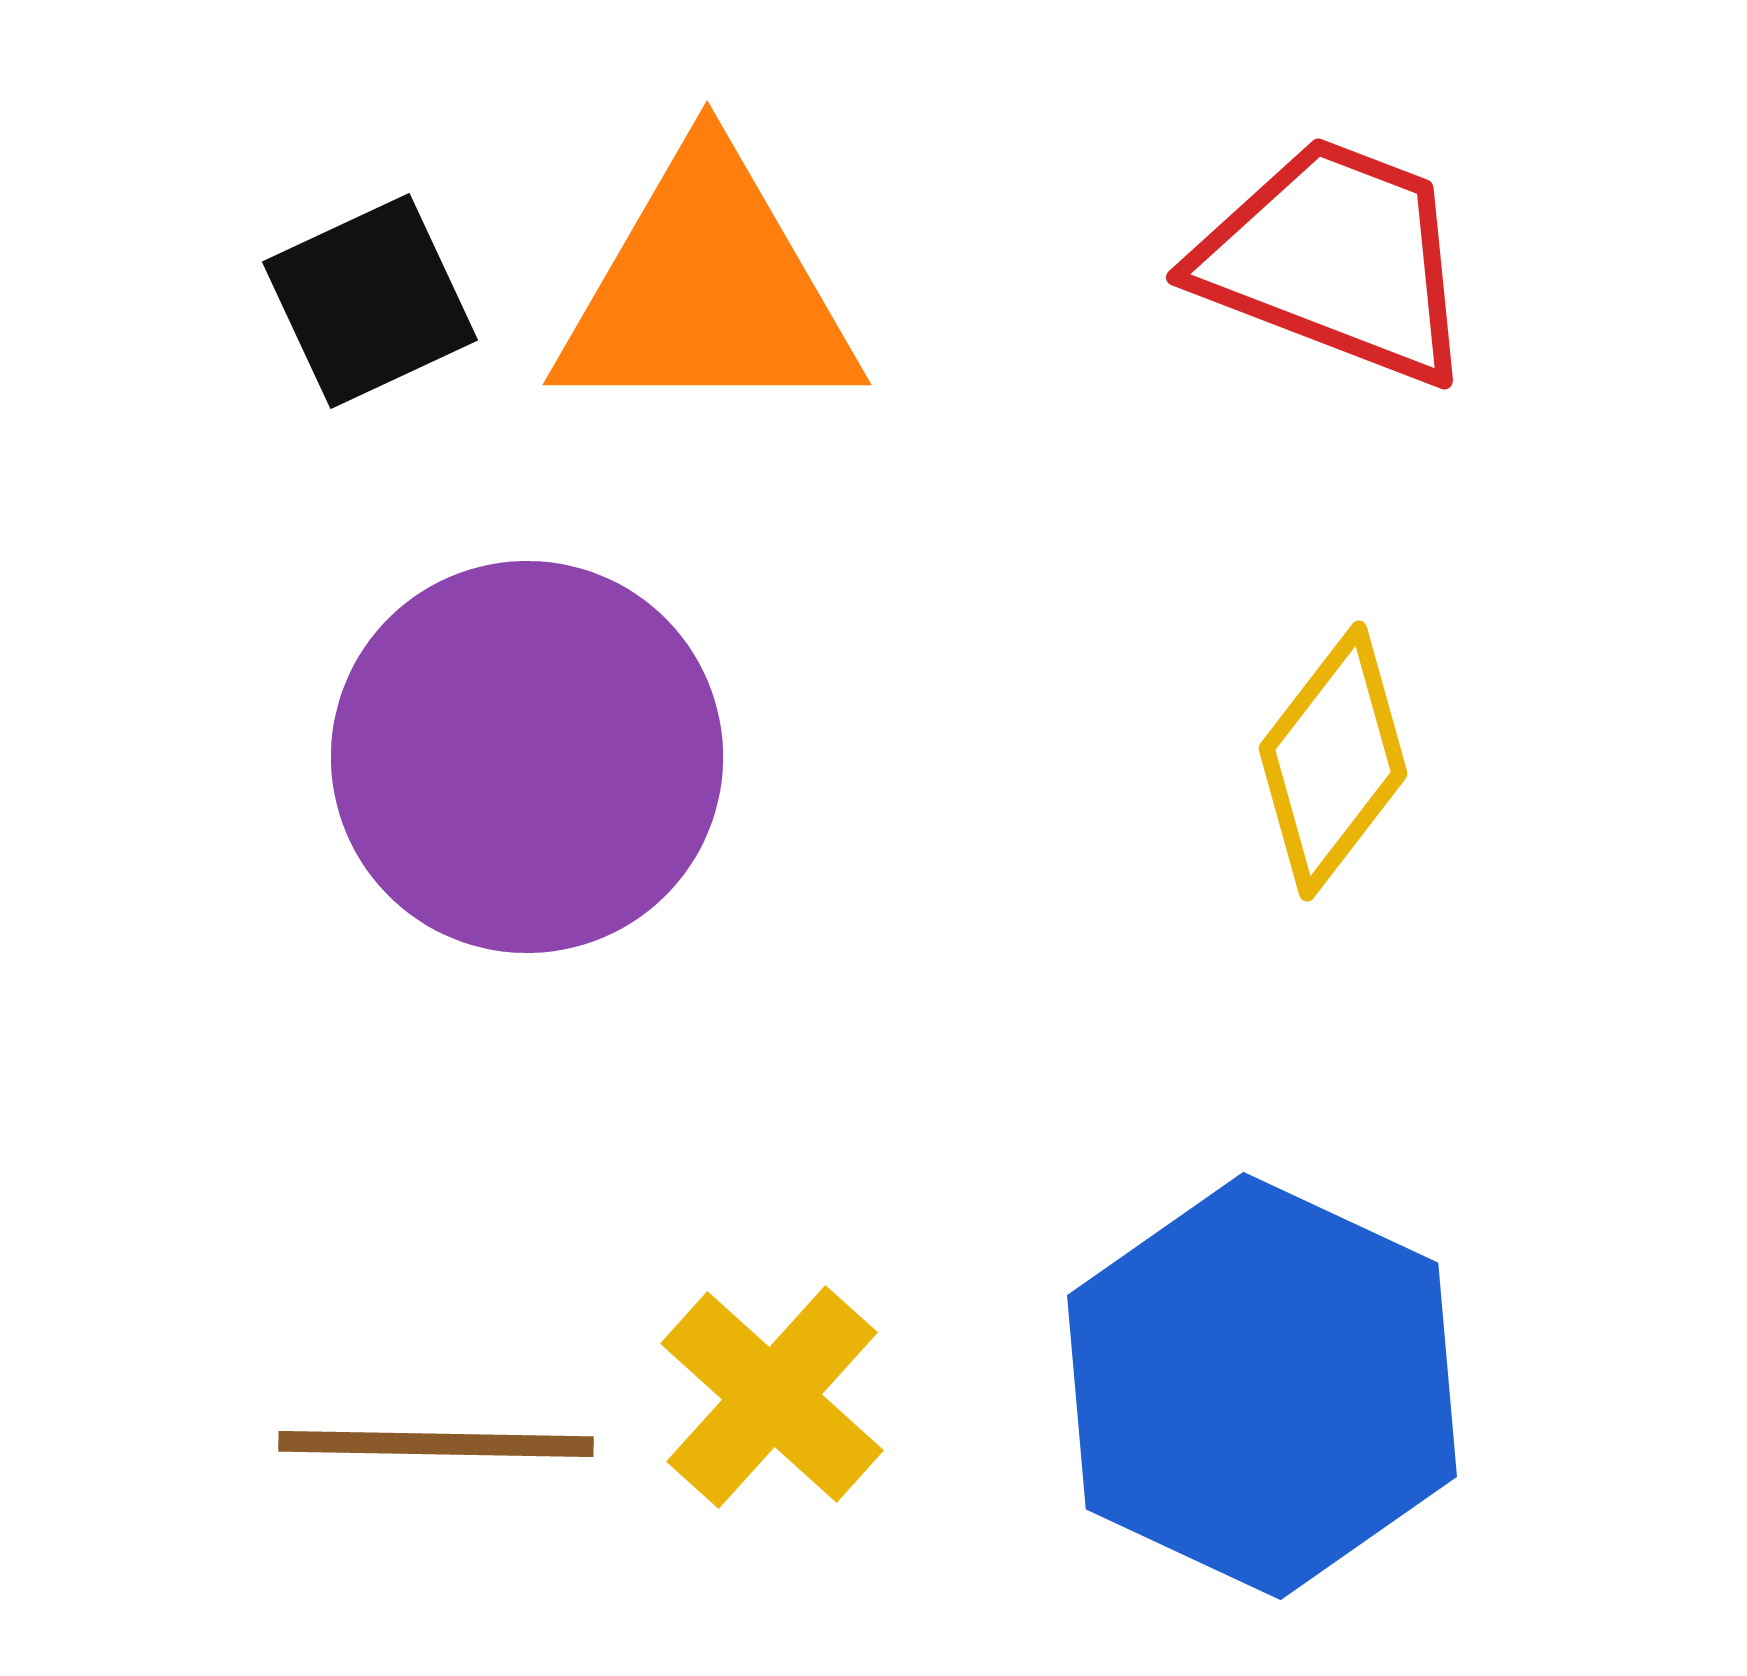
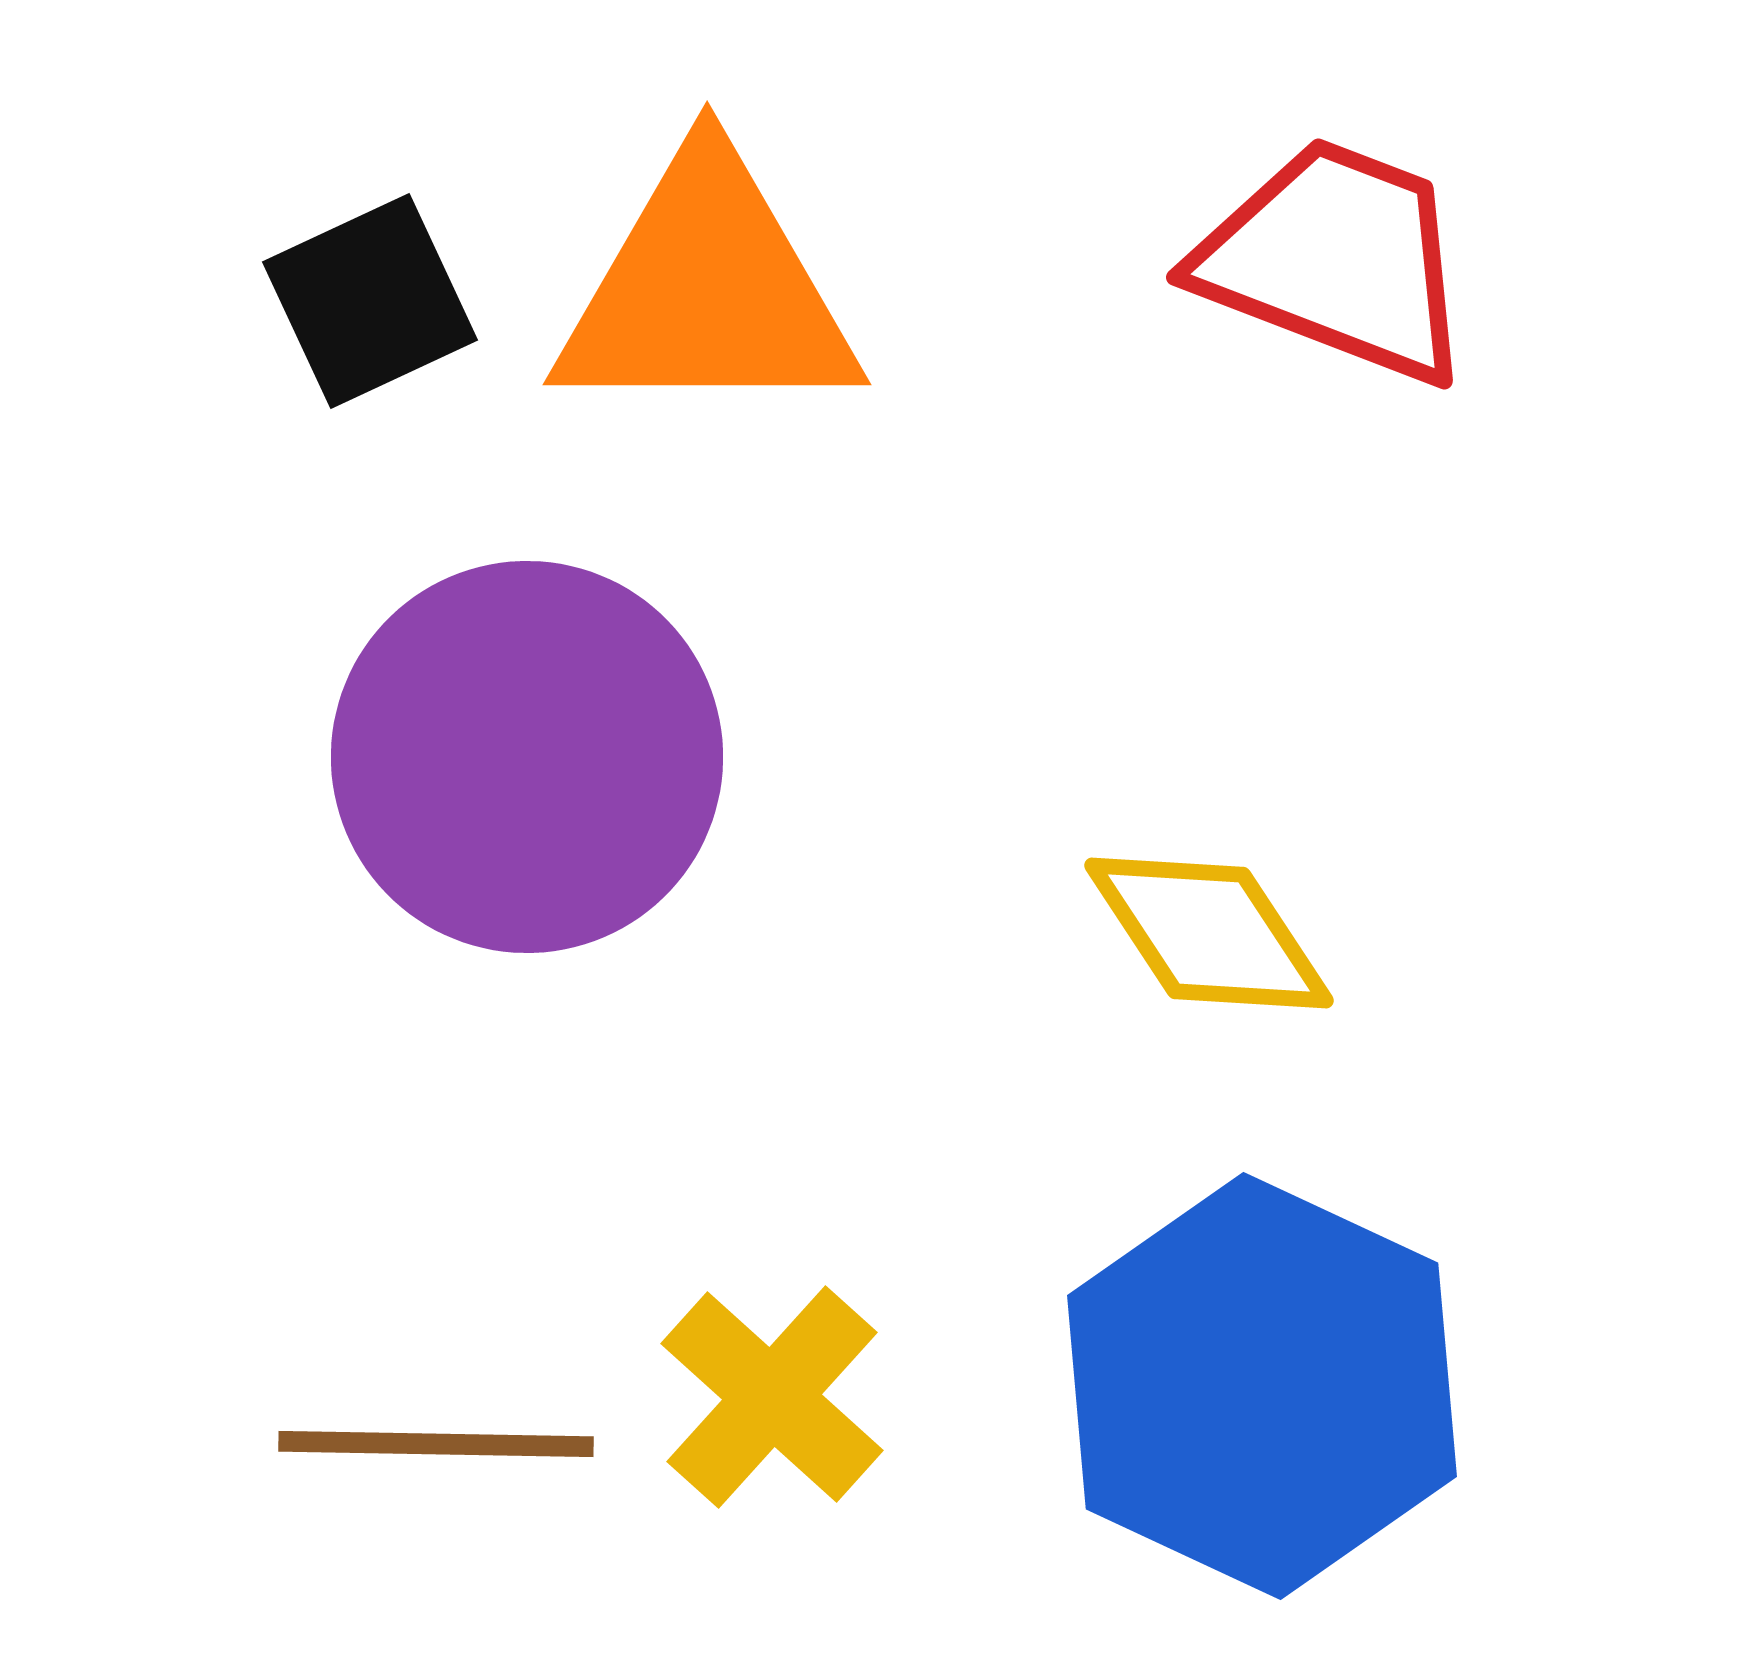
yellow diamond: moved 124 px left, 172 px down; rotated 71 degrees counterclockwise
